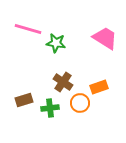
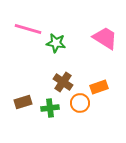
brown rectangle: moved 1 px left, 2 px down
